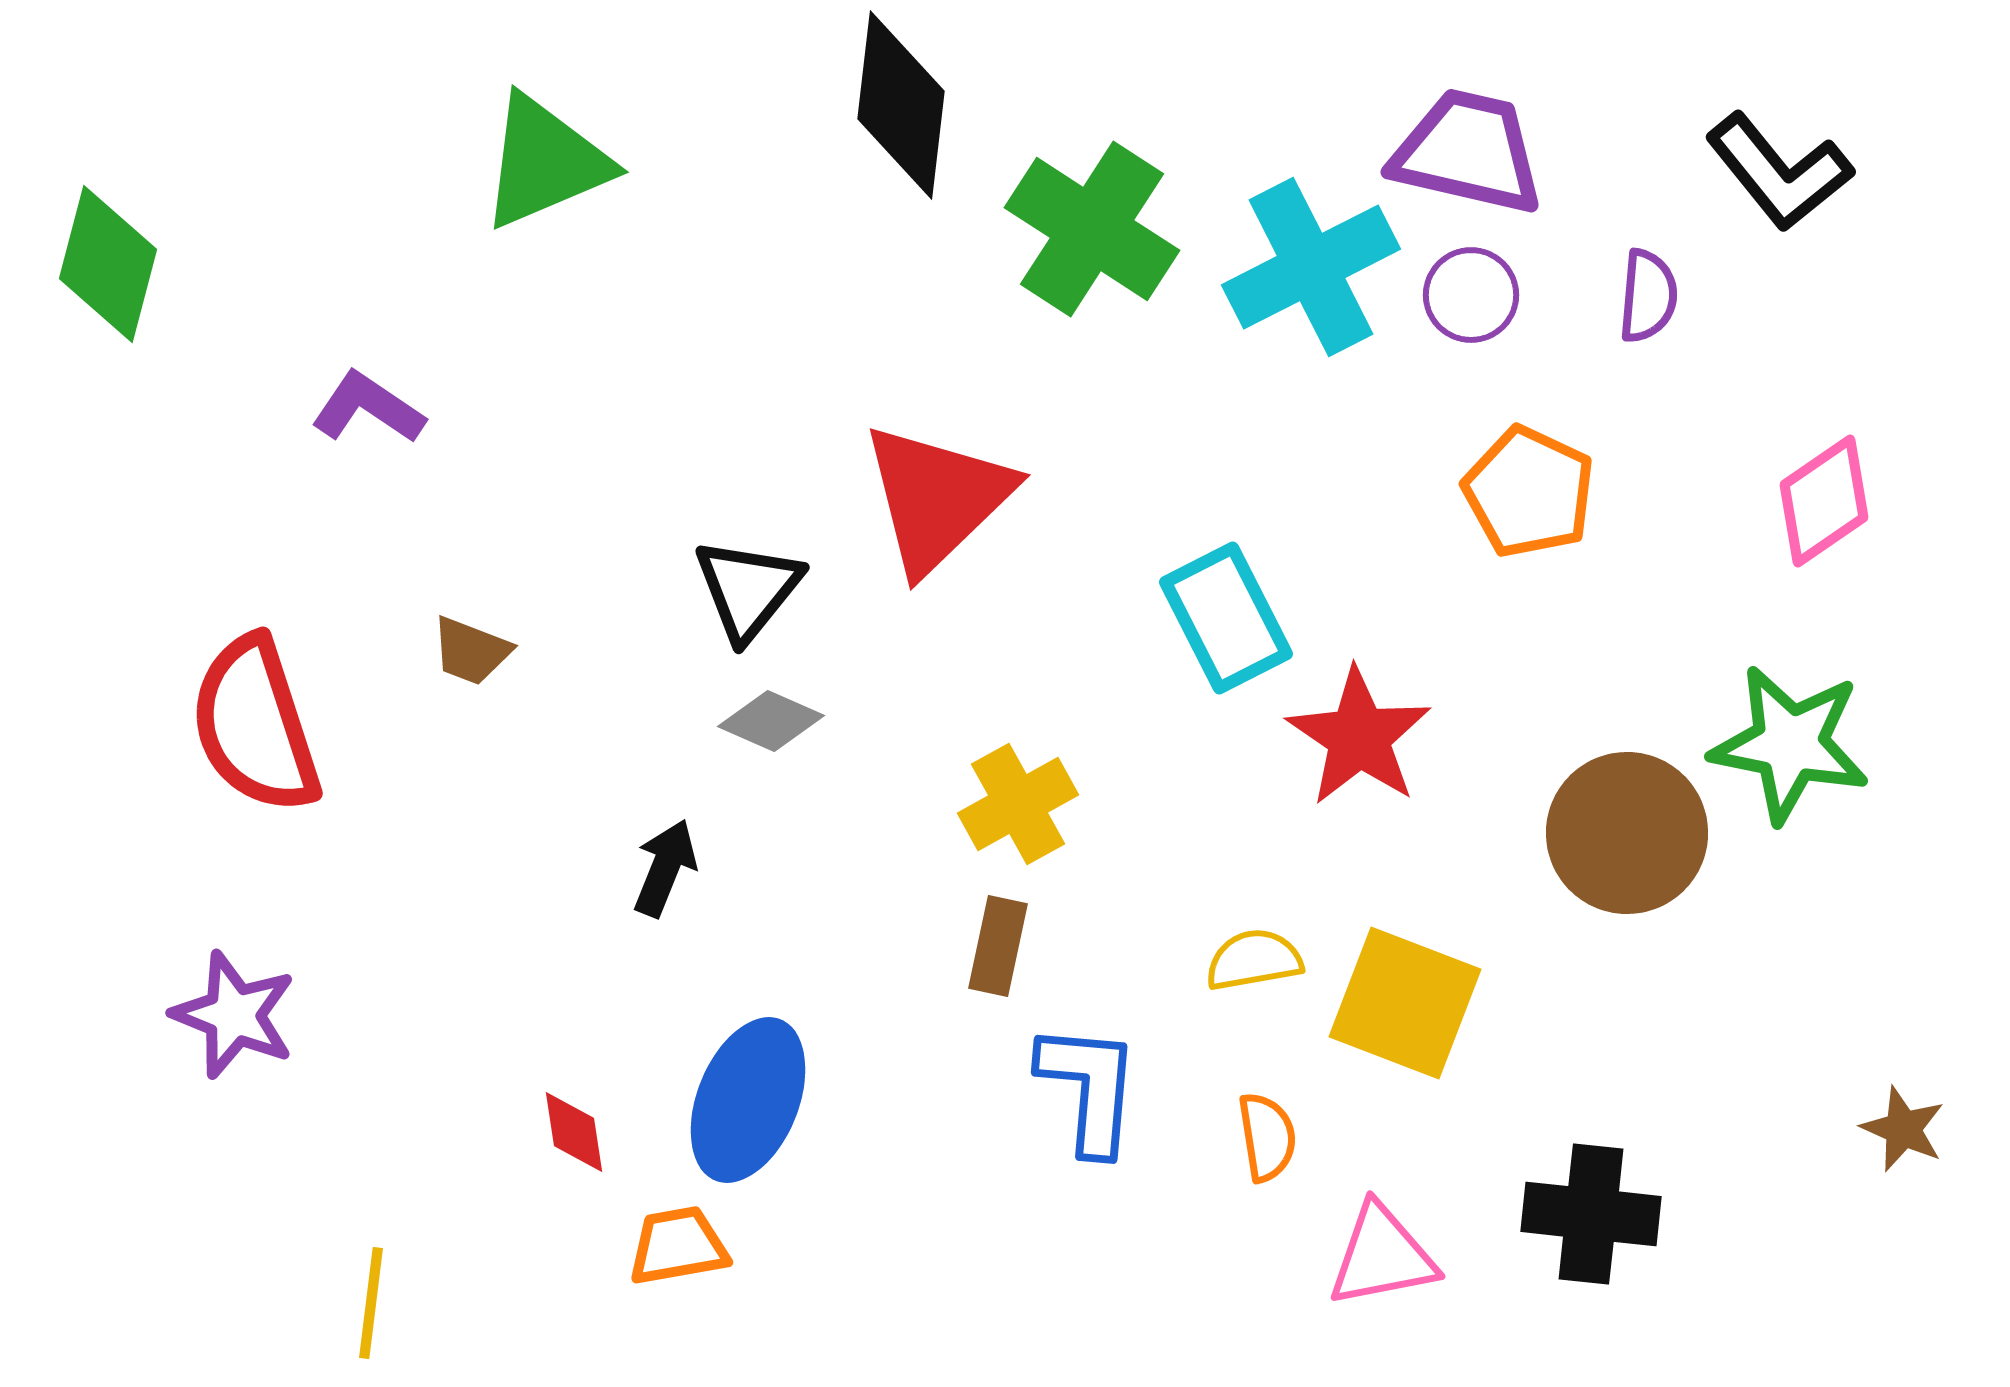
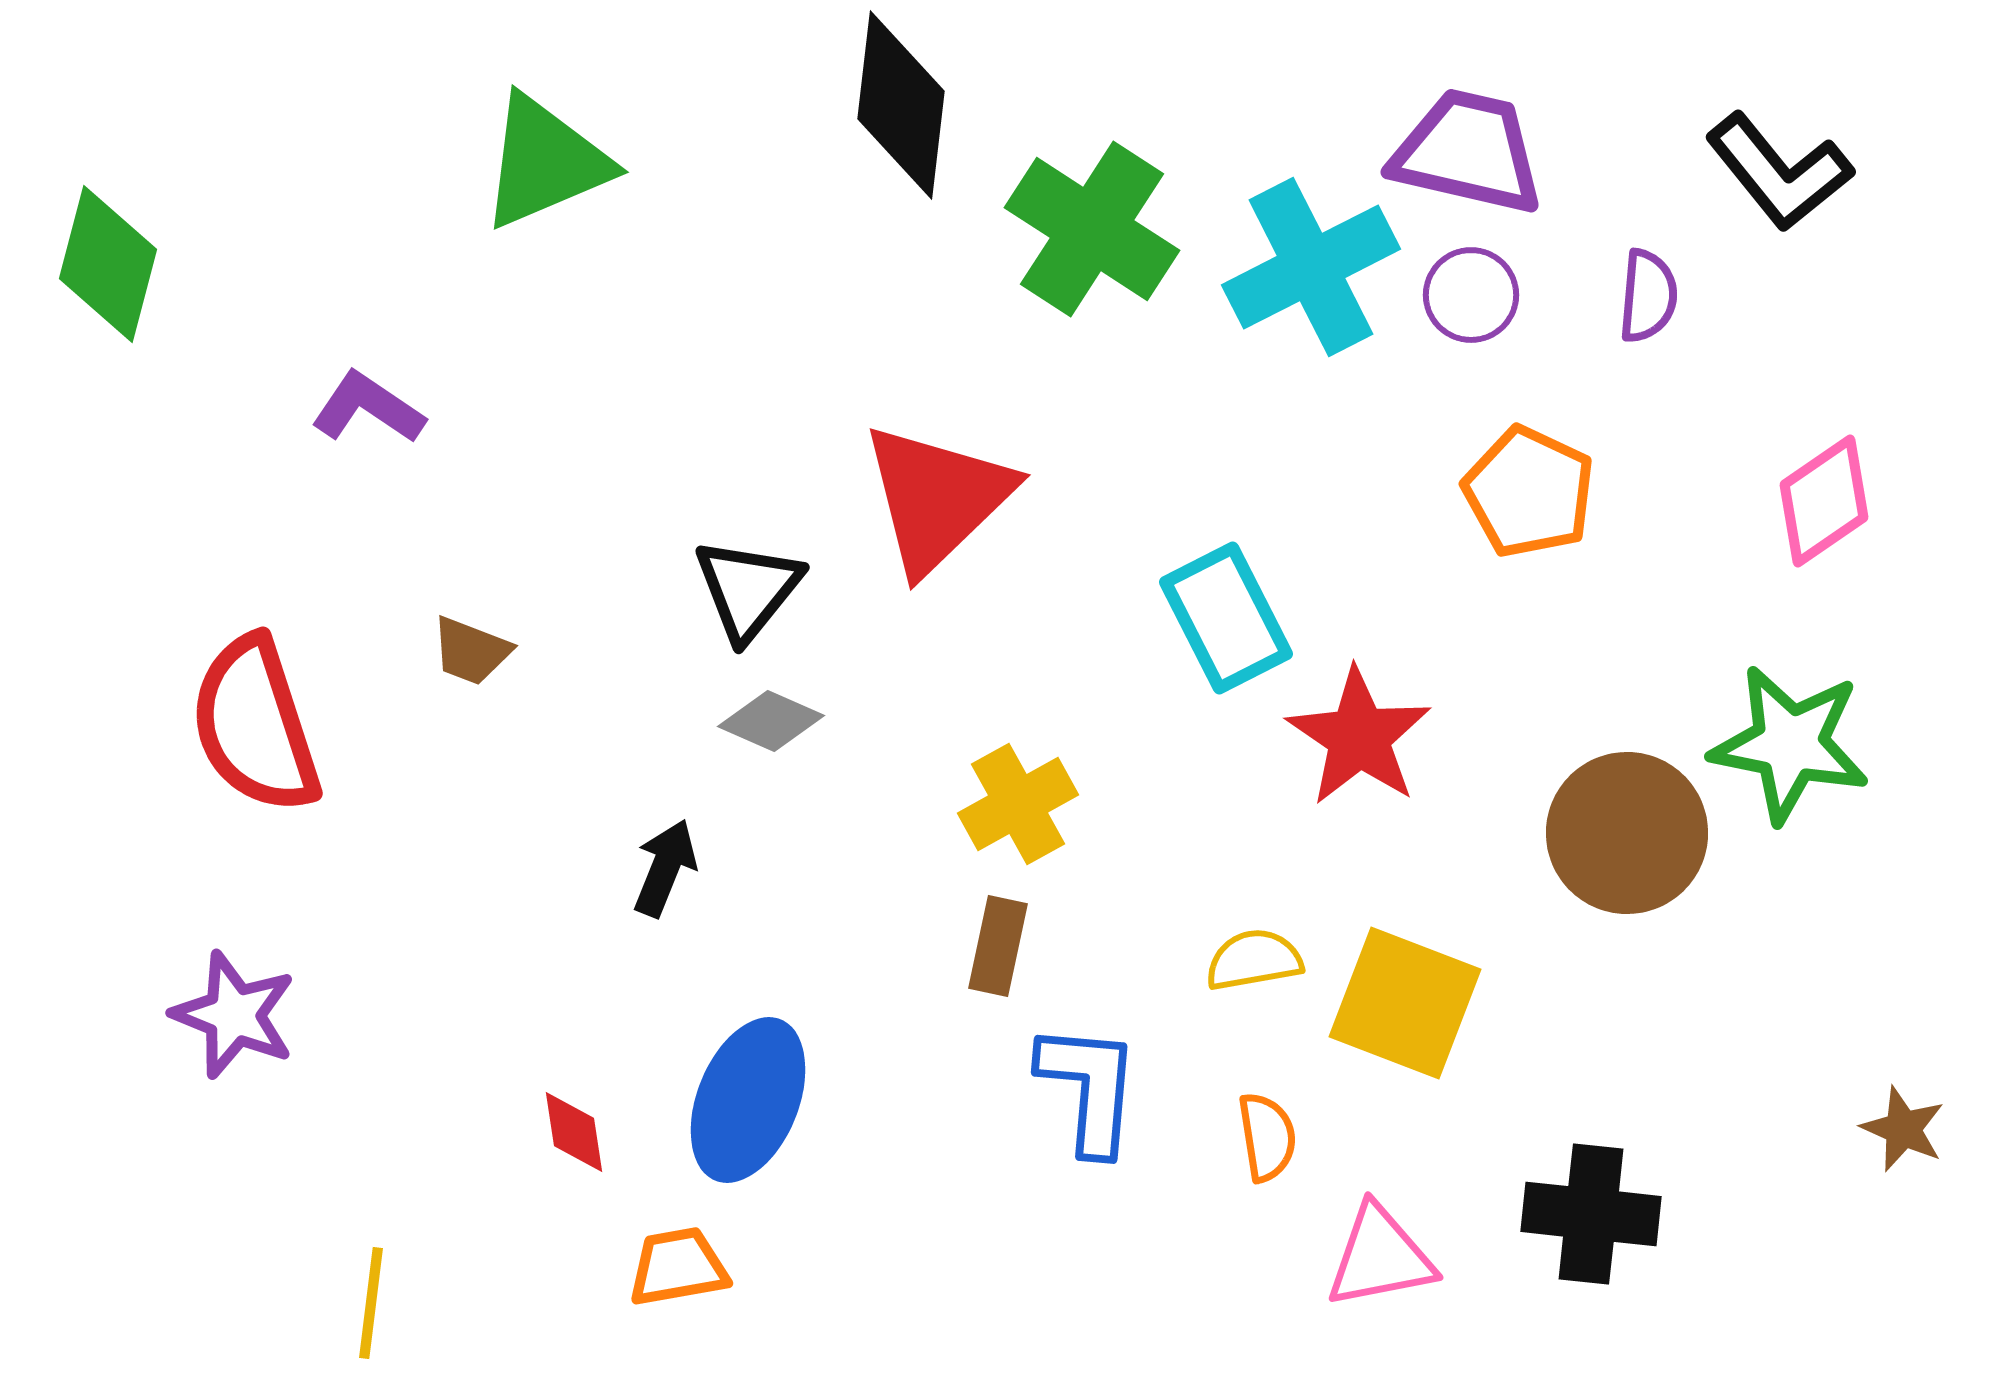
orange trapezoid: moved 21 px down
pink triangle: moved 2 px left, 1 px down
